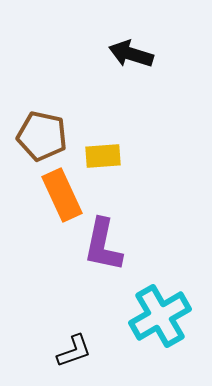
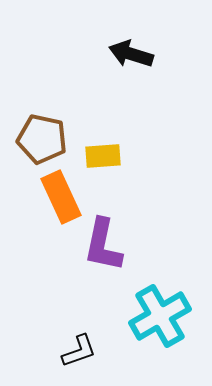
brown pentagon: moved 3 px down
orange rectangle: moved 1 px left, 2 px down
black L-shape: moved 5 px right
